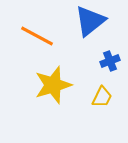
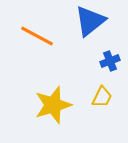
yellow star: moved 20 px down
